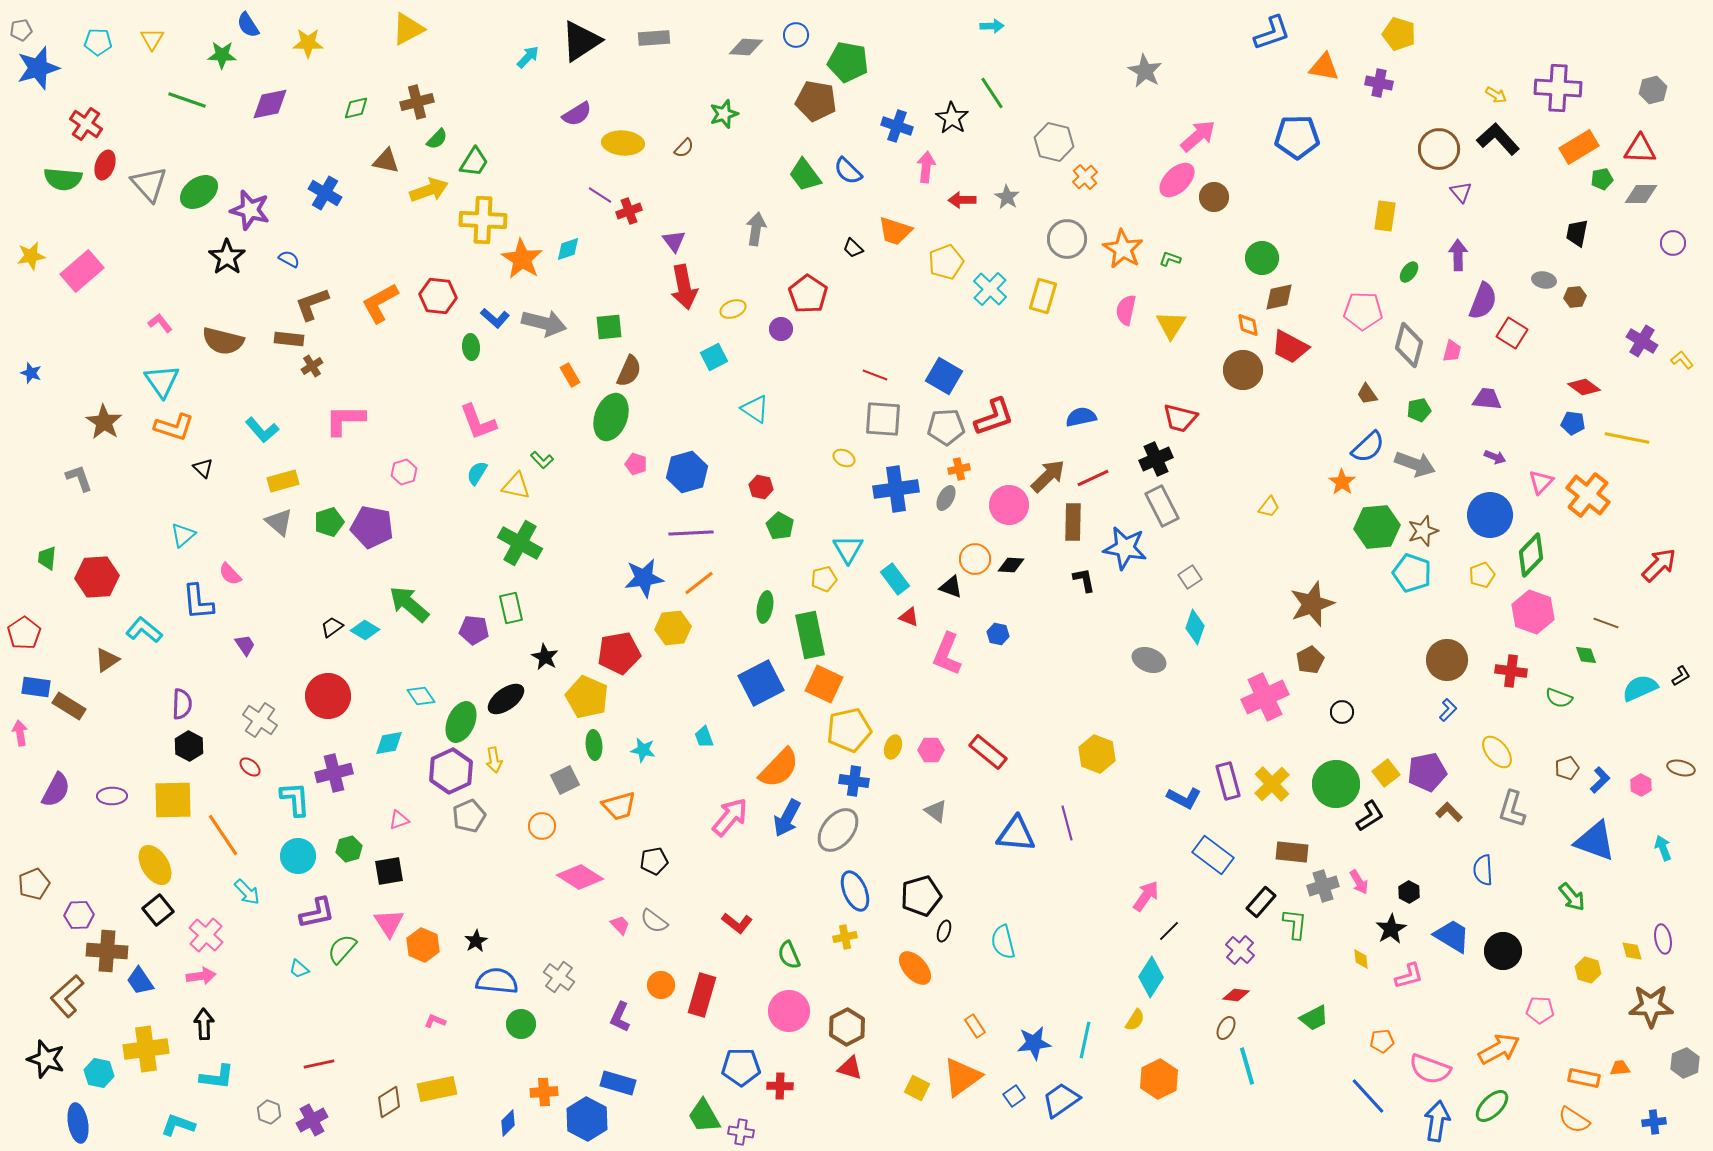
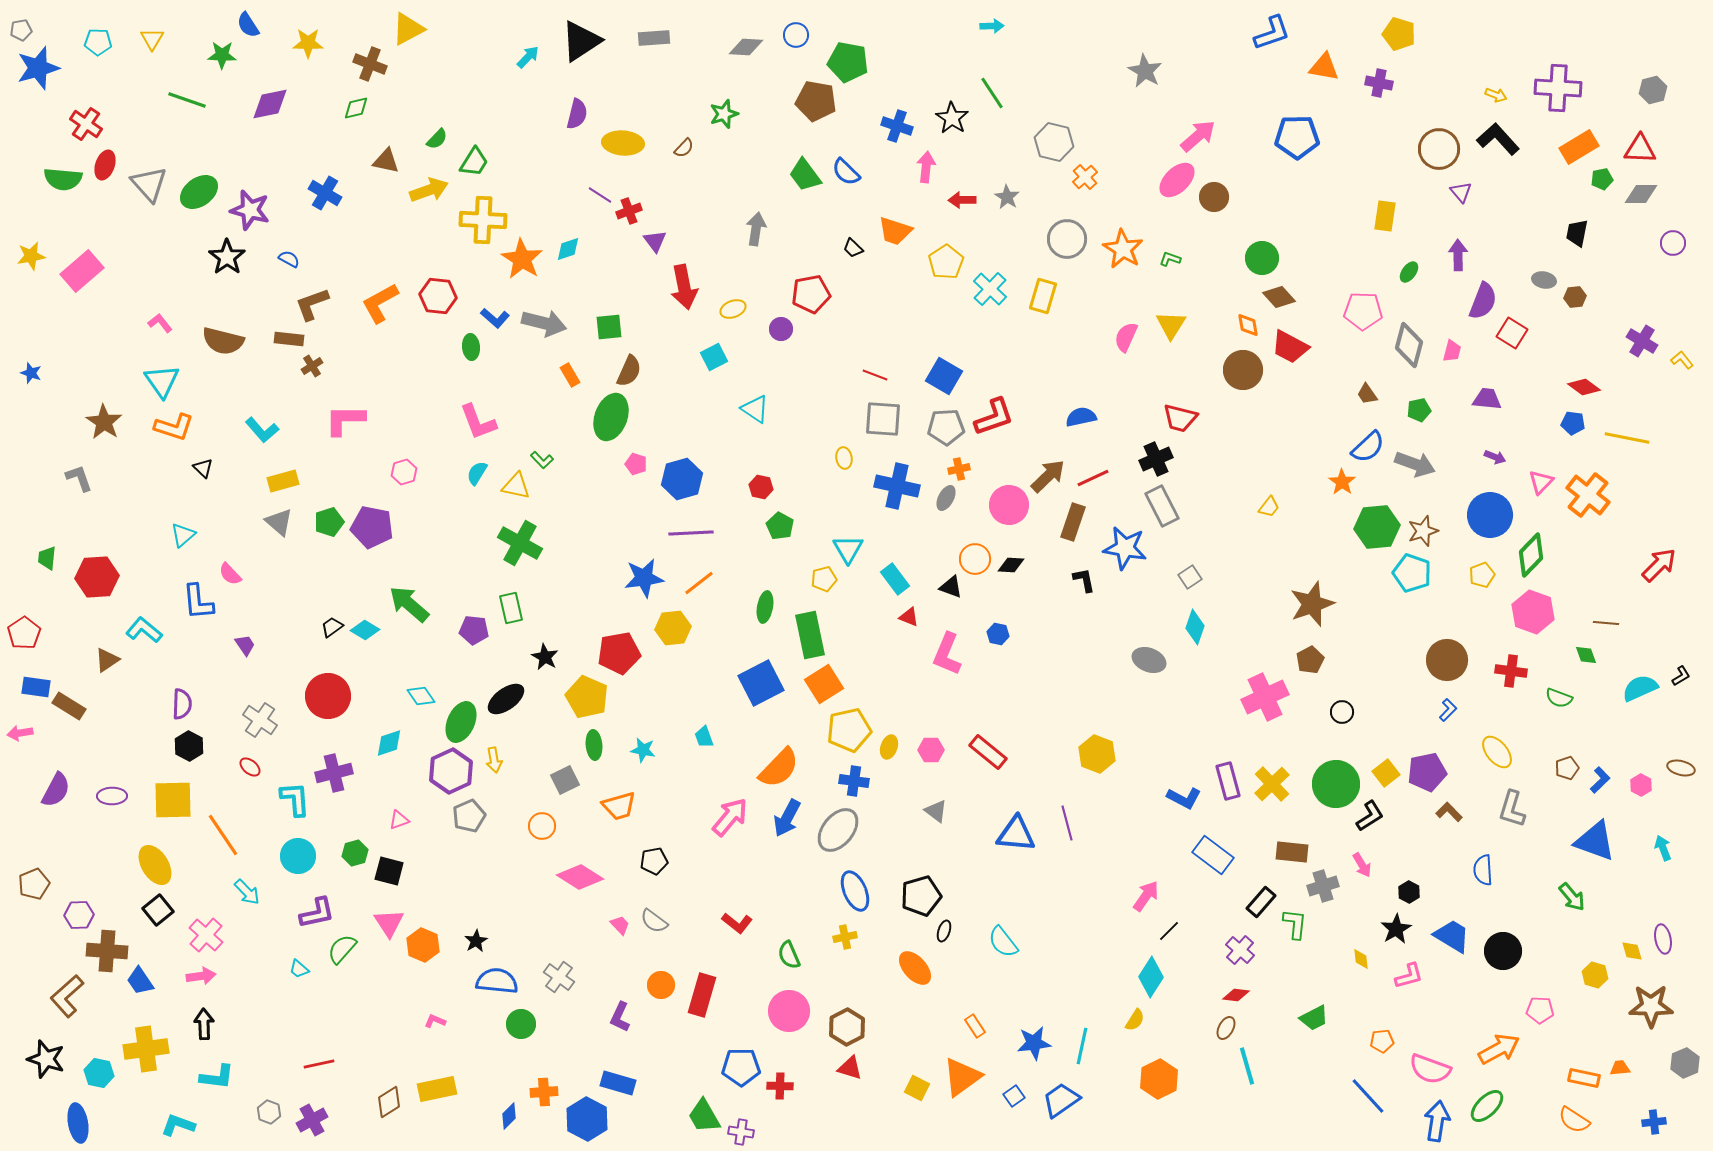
yellow arrow at (1496, 95): rotated 10 degrees counterclockwise
brown cross at (417, 102): moved 47 px left, 38 px up; rotated 36 degrees clockwise
purple semicircle at (577, 114): rotated 44 degrees counterclockwise
blue semicircle at (848, 171): moved 2 px left, 1 px down
purple triangle at (674, 241): moved 19 px left
yellow pentagon at (946, 262): rotated 12 degrees counterclockwise
red pentagon at (808, 294): moved 3 px right; rotated 27 degrees clockwise
brown diamond at (1279, 297): rotated 60 degrees clockwise
pink semicircle at (1126, 310): moved 27 px down; rotated 12 degrees clockwise
yellow ellipse at (844, 458): rotated 55 degrees clockwise
blue hexagon at (687, 472): moved 5 px left, 7 px down
blue cross at (896, 489): moved 1 px right, 3 px up; rotated 21 degrees clockwise
brown rectangle at (1073, 522): rotated 18 degrees clockwise
brown line at (1606, 623): rotated 15 degrees counterclockwise
orange square at (824, 684): rotated 33 degrees clockwise
pink arrow at (20, 733): rotated 90 degrees counterclockwise
cyan diamond at (389, 743): rotated 8 degrees counterclockwise
yellow ellipse at (893, 747): moved 4 px left
green hexagon at (349, 849): moved 6 px right, 4 px down
black square at (389, 871): rotated 24 degrees clockwise
pink arrow at (1359, 882): moved 3 px right, 17 px up
black star at (1391, 929): moved 5 px right
cyan semicircle at (1003, 942): rotated 24 degrees counterclockwise
yellow hexagon at (1588, 970): moved 7 px right, 5 px down
cyan line at (1085, 1040): moved 3 px left, 6 px down
green ellipse at (1492, 1106): moved 5 px left
blue diamond at (508, 1123): moved 1 px right, 7 px up
